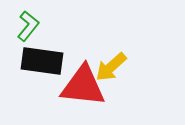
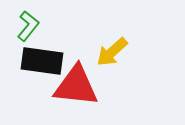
yellow arrow: moved 1 px right, 15 px up
red triangle: moved 7 px left
